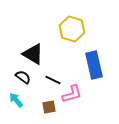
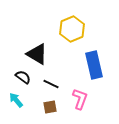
yellow hexagon: rotated 20 degrees clockwise
black triangle: moved 4 px right
black line: moved 2 px left, 4 px down
pink L-shape: moved 8 px right, 5 px down; rotated 55 degrees counterclockwise
brown square: moved 1 px right
